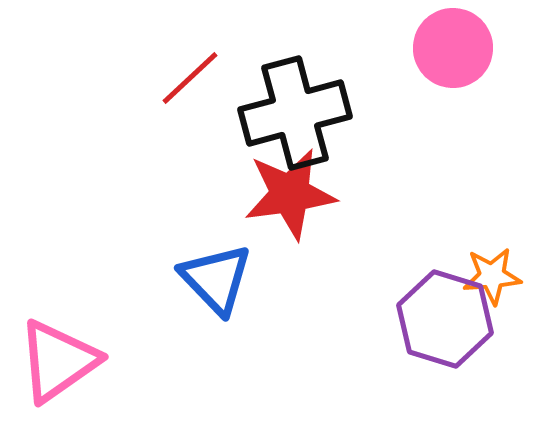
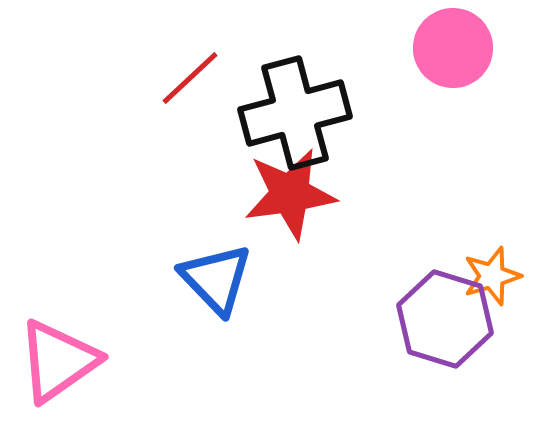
orange star: rotated 12 degrees counterclockwise
